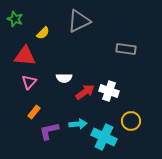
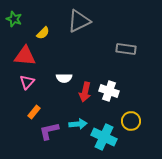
green star: moved 1 px left
pink triangle: moved 2 px left
red arrow: rotated 138 degrees clockwise
